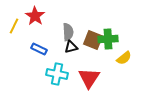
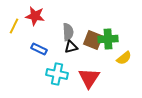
red star: rotated 24 degrees counterclockwise
